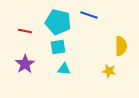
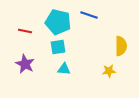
purple star: rotated 12 degrees counterclockwise
yellow star: rotated 16 degrees counterclockwise
